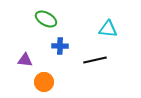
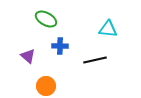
purple triangle: moved 3 px right, 4 px up; rotated 35 degrees clockwise
orange circle: moved 2 px right, 4 px down
